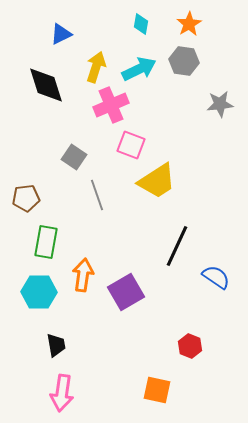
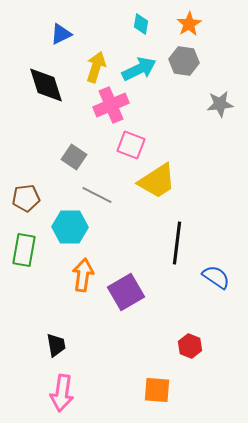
gray line: rotated 44 degrees counterclockwise
green rectangle: moved 22 px left, 8 px down
black line: moved 3 px up; rotated 18 degrees counterclockwise
cyan hexagon: moved 31 px right, 65 px up
orange square: rotated 8 degrees counterclockwise
